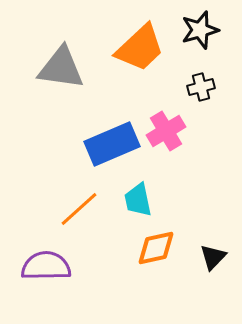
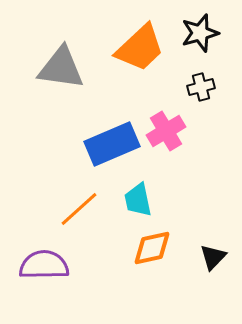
black star: moved 3 px down
orange diamond: moved 4 px left
purple semicircle: moved 2 px left, 1 px up
